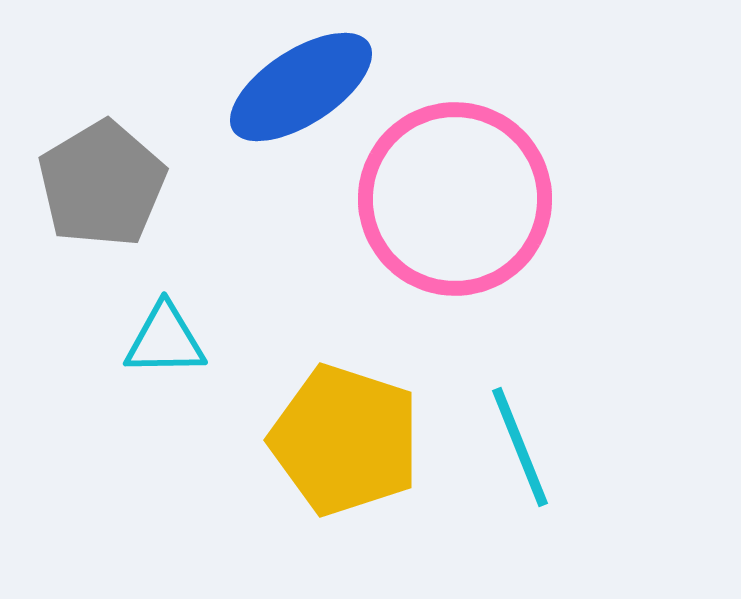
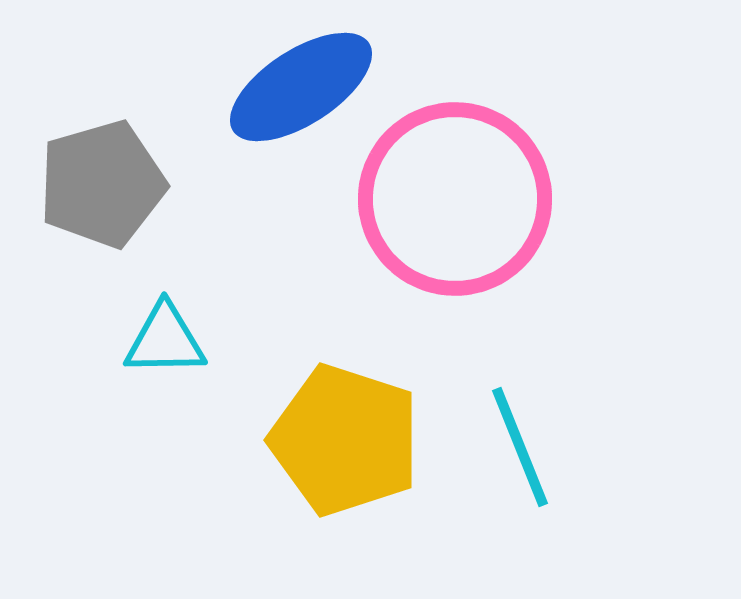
gray pentagon: rotated 15 degrees clockwise
